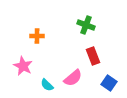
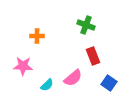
pink star: rotated 24 degrees counterclockwise
cyan semicircle: rotated 88 degrees counterclockwise
